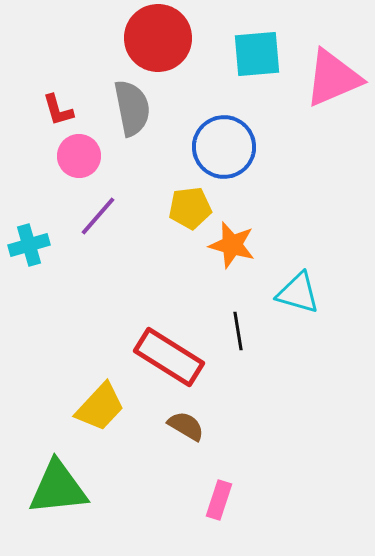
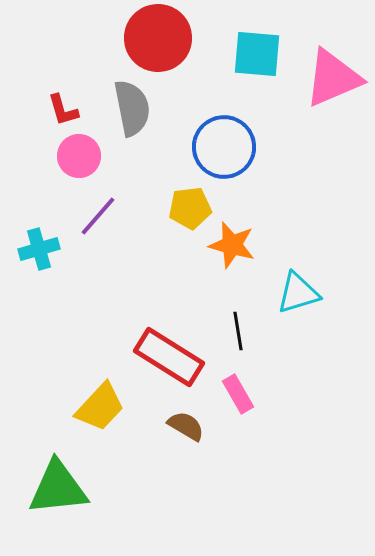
cyan square: rotated 10 degrees clockwise
red L-shape: moved 5 px right
cyan cross: moved 10 px right, 4 px down
cyan triangle: rotated 33 degrees counterclockwise
pink rectangle: moved 19 px right, 106 px up; rotated 48 degrees counterclockwise
